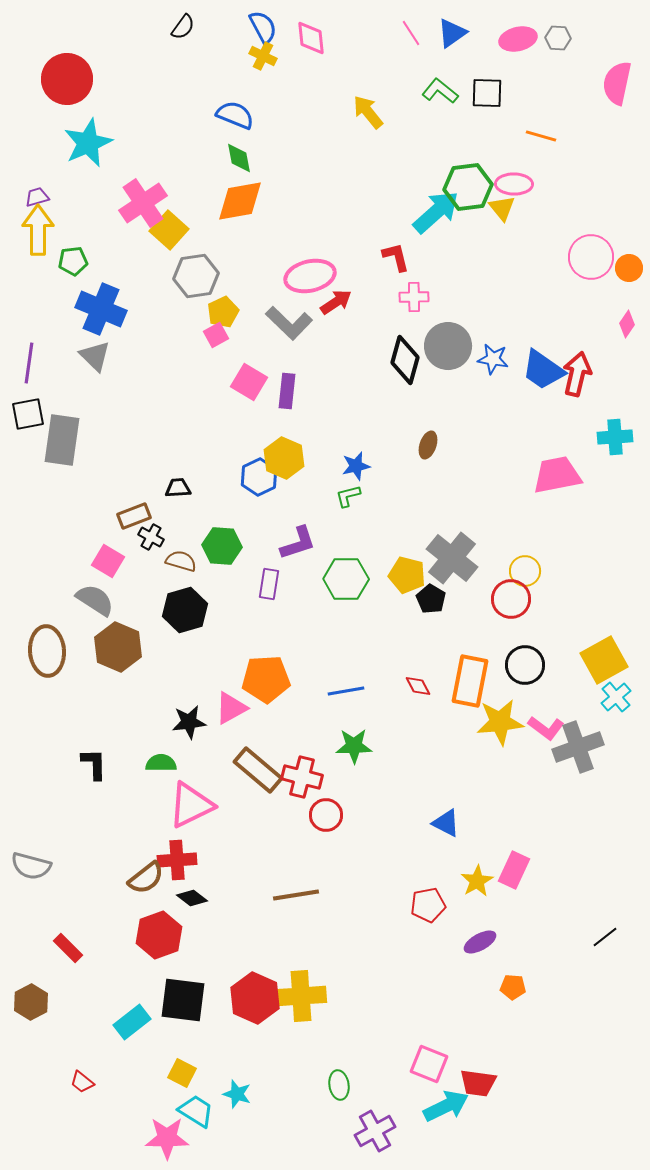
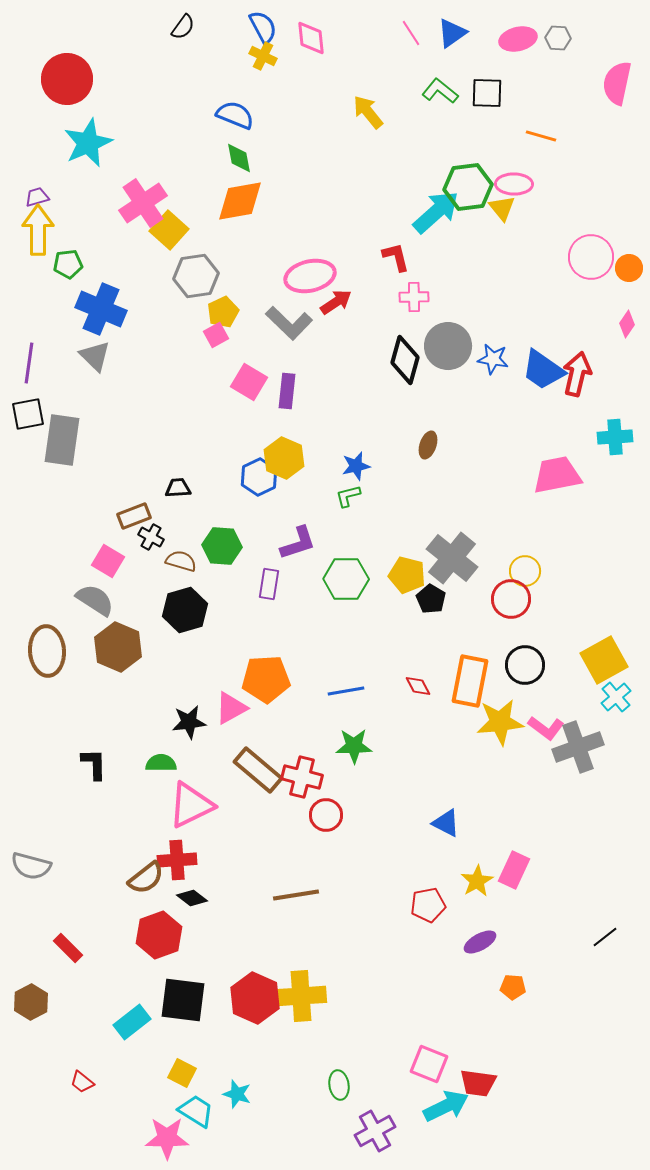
green pentagon at (73, 261): moved 5 px left, 3 px down
